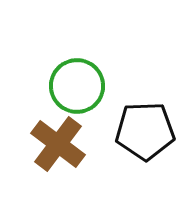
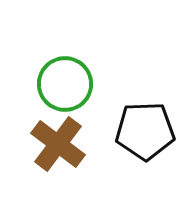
green circle: moved 12 px left, 2 px up
